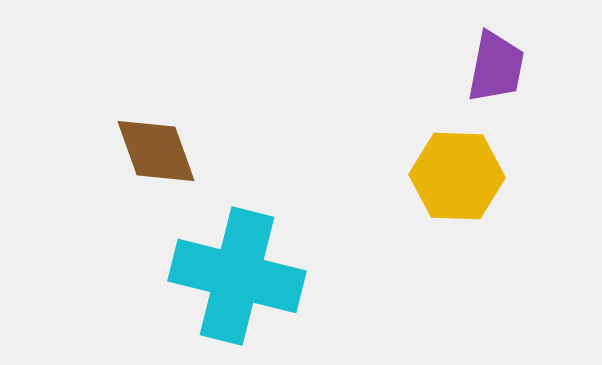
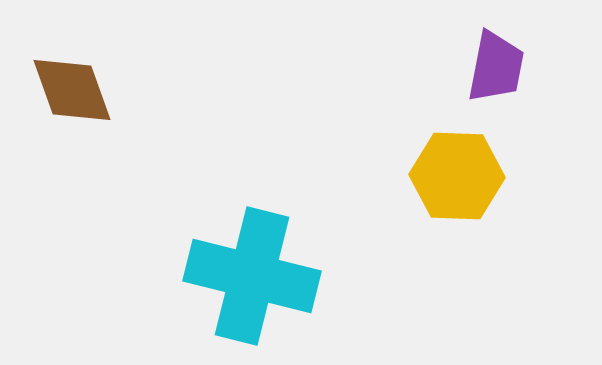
brown diamond: moved 84 px left, 61 px up
cyan cross: moved 15 px right
